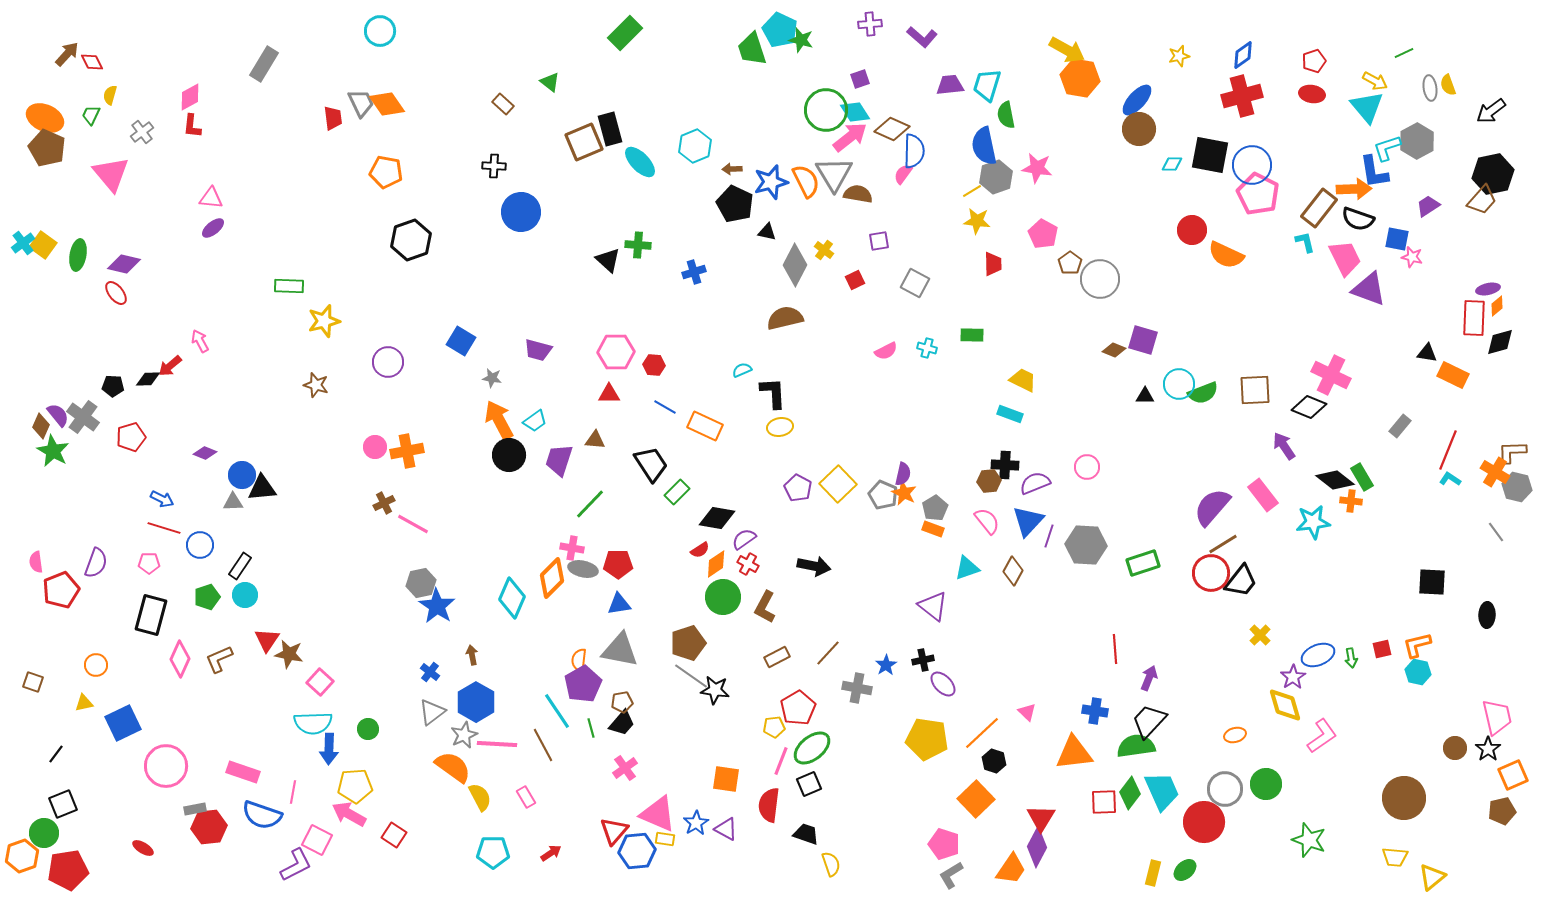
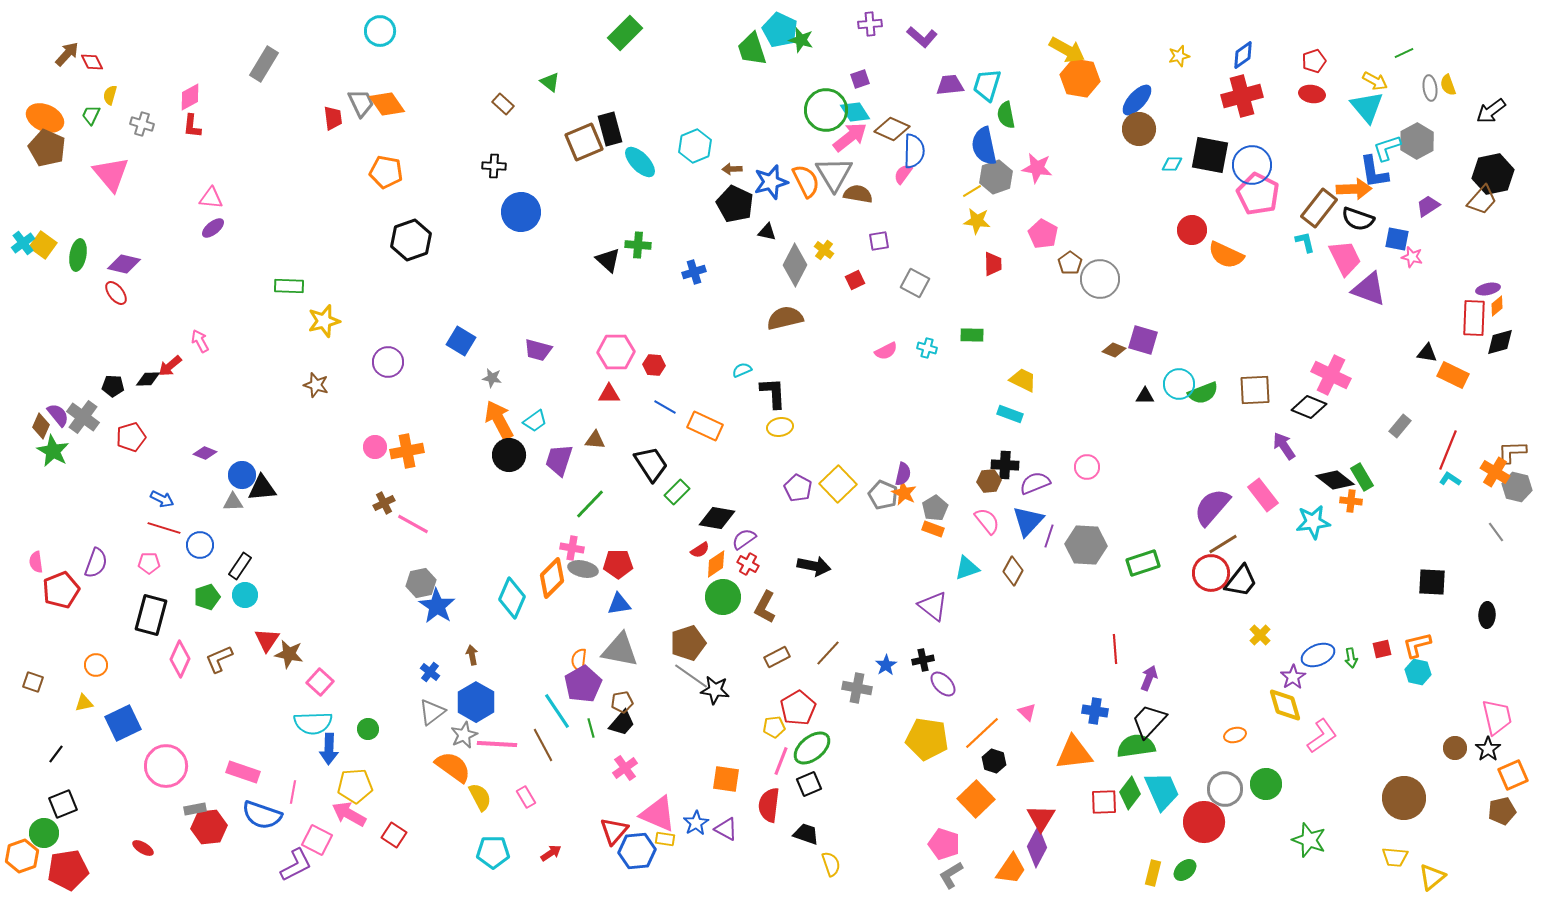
gray cross at (142, 132): moved 8 px up; rotated 35 degrees counterclockwise
